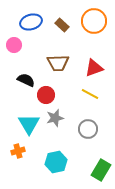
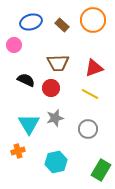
orange circle: moved 1 px left, 1 px up
red circle: moved 5 px right, 7 px up
